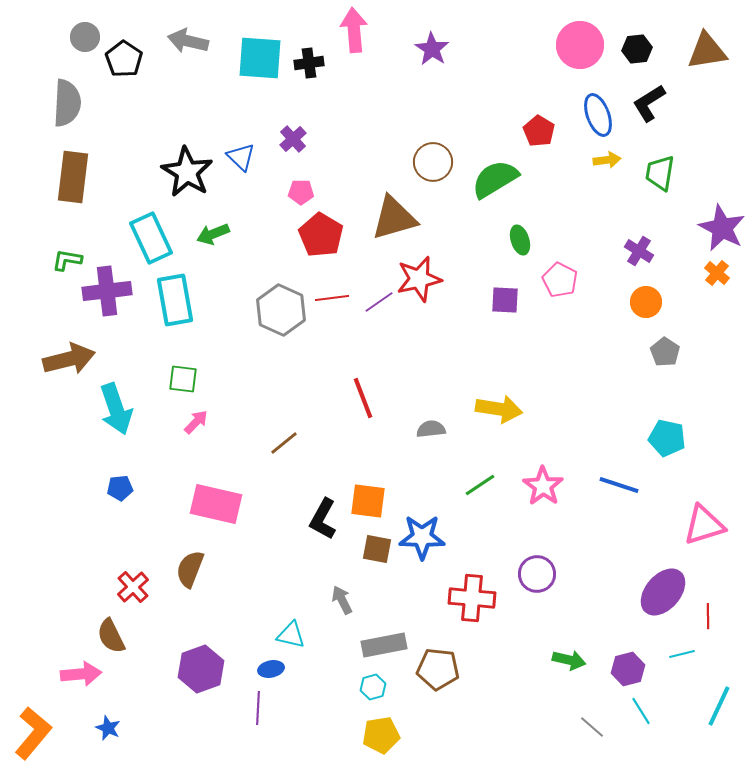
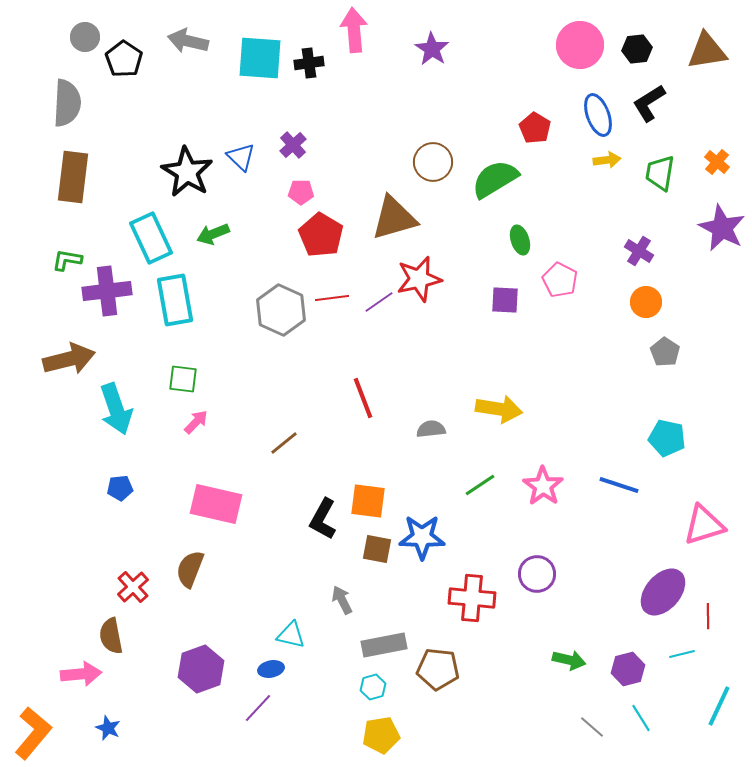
red pentagon at (539, 131): moved 4 px left, 3 px up
purple cross at (293, 139): moved 6 px down
orange cross at (717, 273): moved 111 px up
brown semicircle at (111, 636): rotated 15 degrees clockwise
purple line at (258, 708): rotated 40 degrees clockwise
cyan line at (641, 711): moved 7 px down
